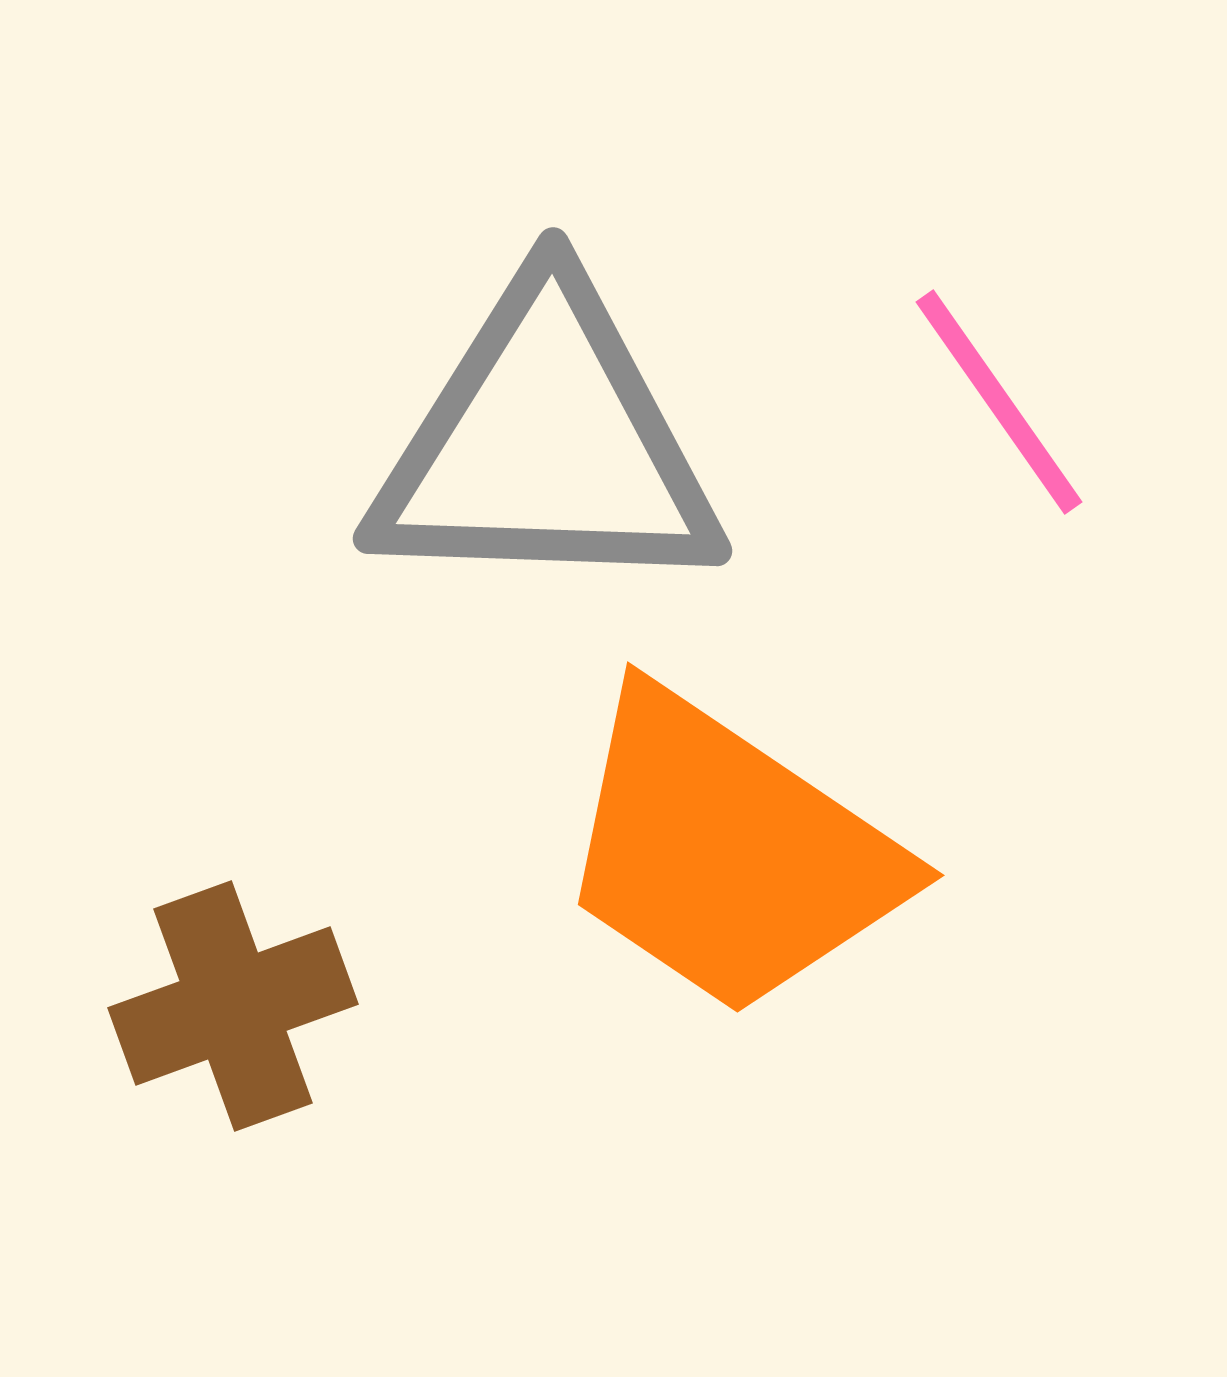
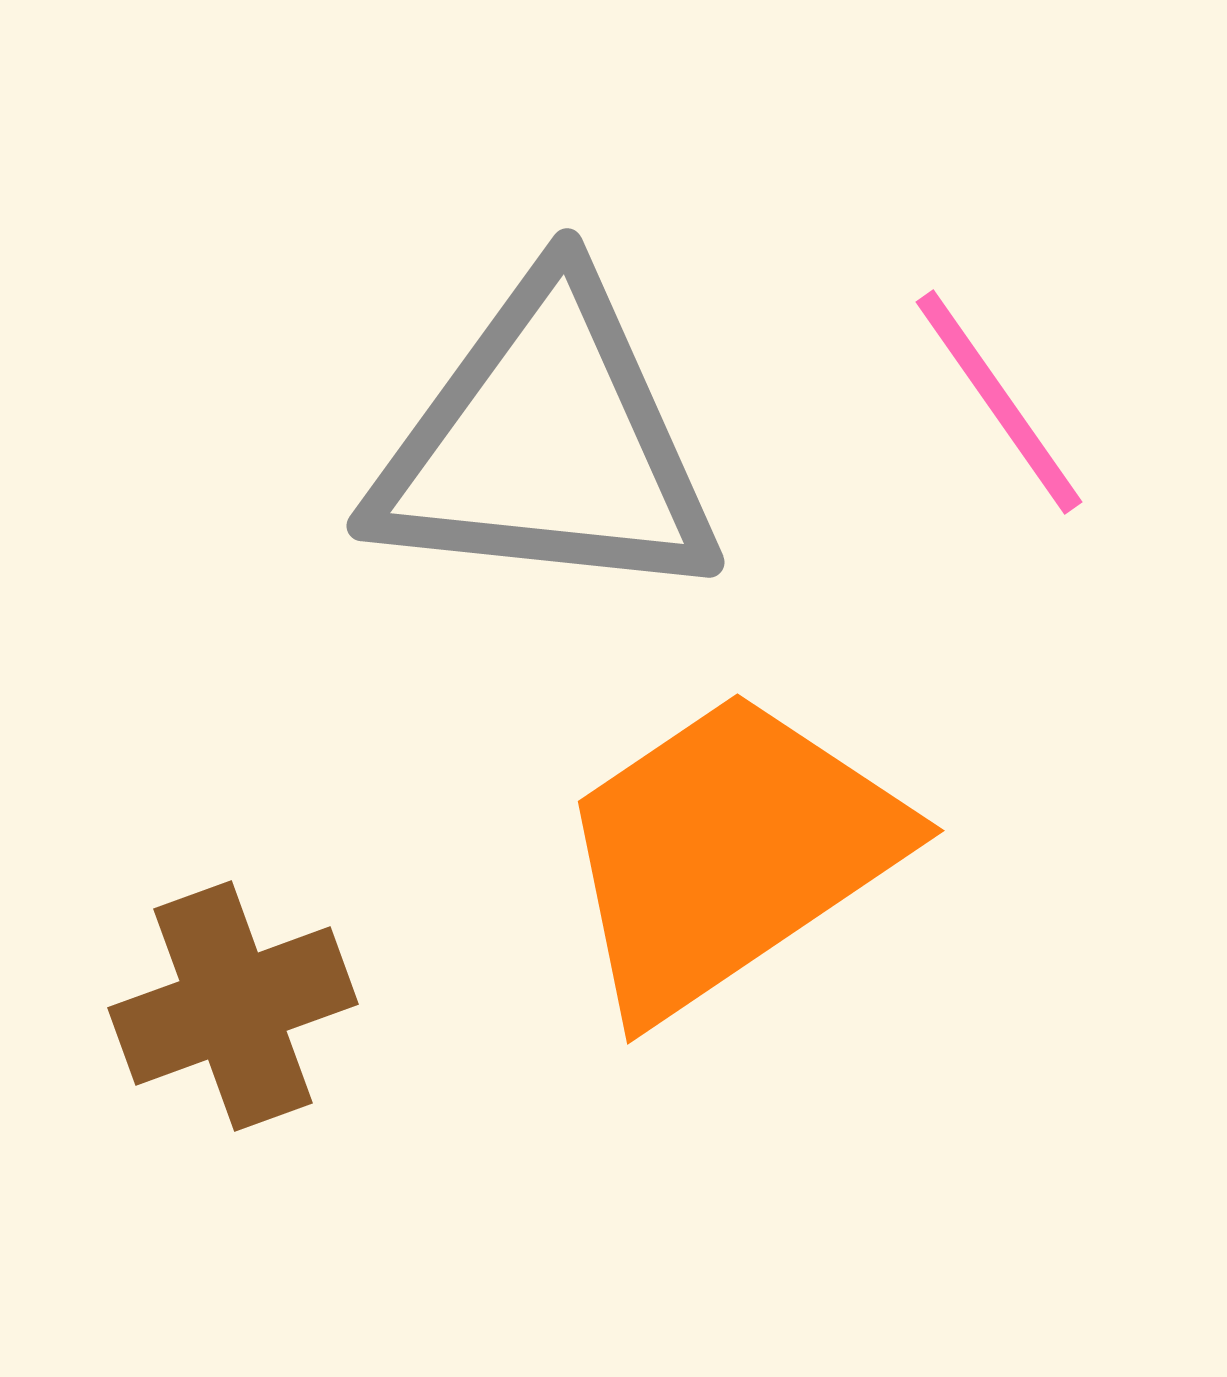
gray triangle: rotated 4 degrees clockwise
orange trapezoid: rotated 112 degrees clockwise
